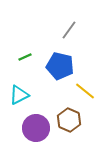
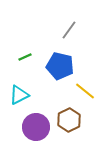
brown hexagon: rotated 10 degrees clockwise
purple circle: moved 1 px up
